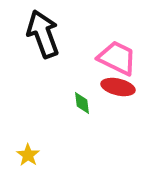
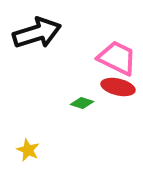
black arrow: moved 6 px left, 1 px up; rotated 93 degrees clockwise
green diamond: rotated 65 degrees counterclockwise
yellow star: moved 5 px up; rotated 10 degrees counterclockwise
